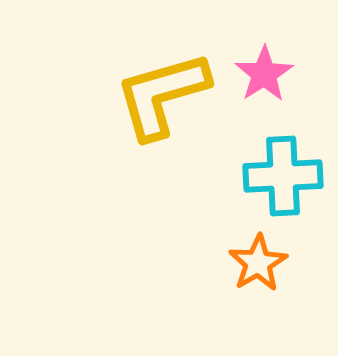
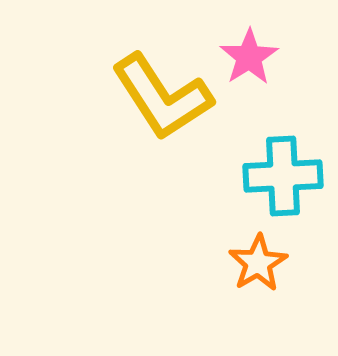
pink star: moved 15 px left, 17 px up
yellow L-shape: moved 2 px down; rotated 107 degrees counterclockwise
